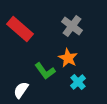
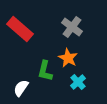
gray cross: moved 1 px down
green L-shape: rotated 50 degrees clockwise
white semicircle: moved 2 px up
